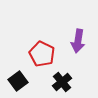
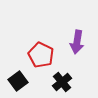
purple arrow: moved 1 px left, 1 px down
red pentagon: moved 1 px left, 1 px down
